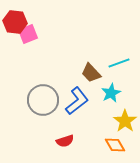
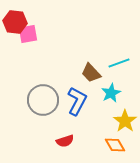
pink square: rotated 12 degrees clockwise
blue L-shape: rotated 24 degrees counterclockwise
